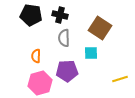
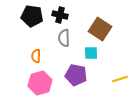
black pentagon: moved 1 px right, 1 px down
brown square: moved 1 px down
purple pentagon: moved 9 px right, 4 px down; rotated 15 degrees clockwise
